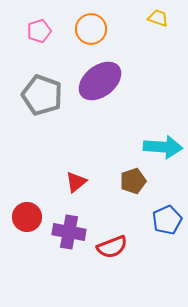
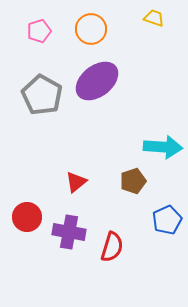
yellow trapezoid: moved 4 px left
purple ellipse: moved 3 px left
gray pentagon: rotated 9 degrees clockwise
red semicircle: rotated 52 degrees counterclockwise
